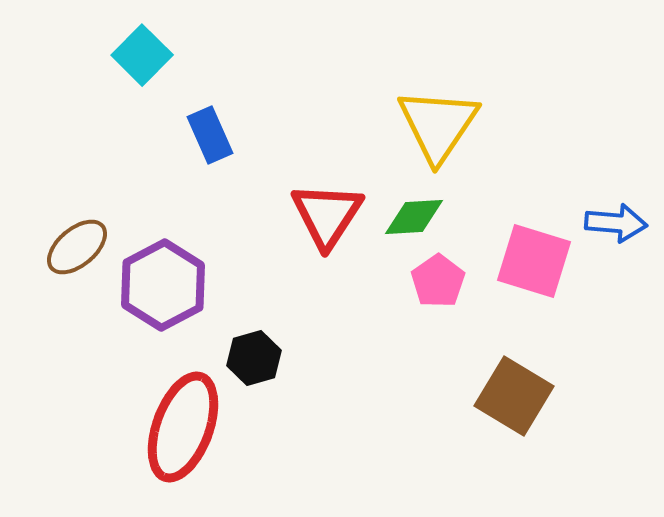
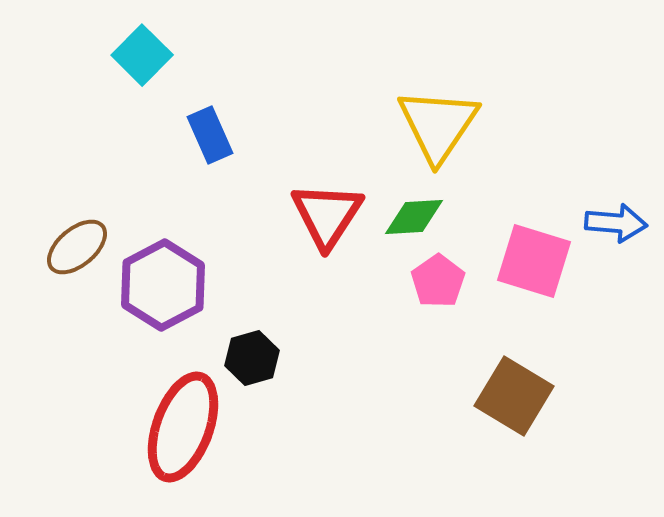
black hexagon: moved 2 px left
